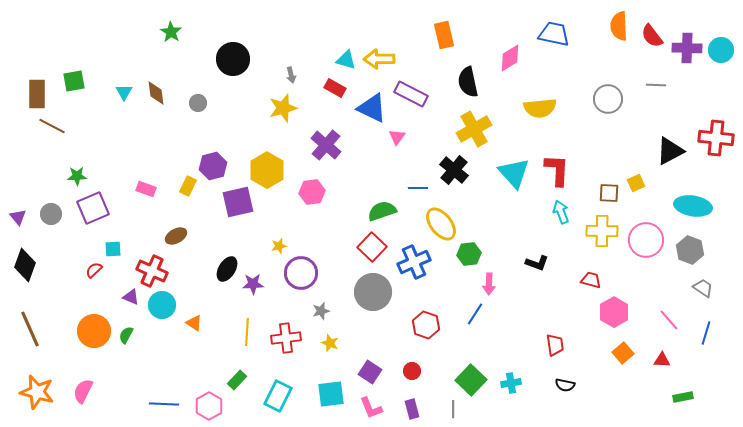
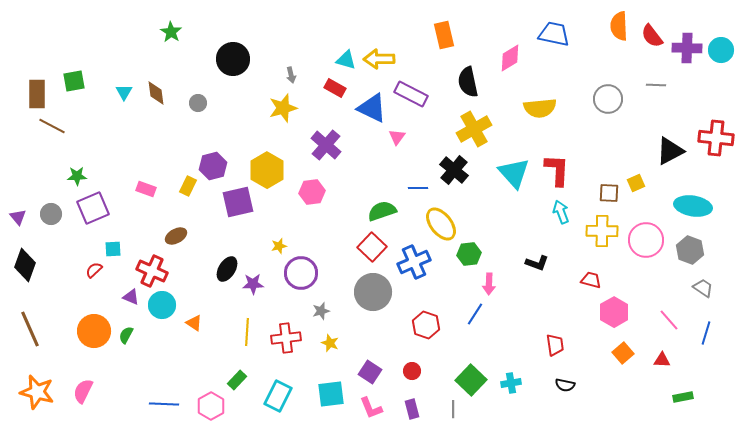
pink hexagon at (209, 406): moved 2 px right
